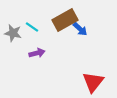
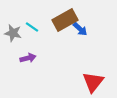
purple arrow: moved 9 px left, 5 px down
